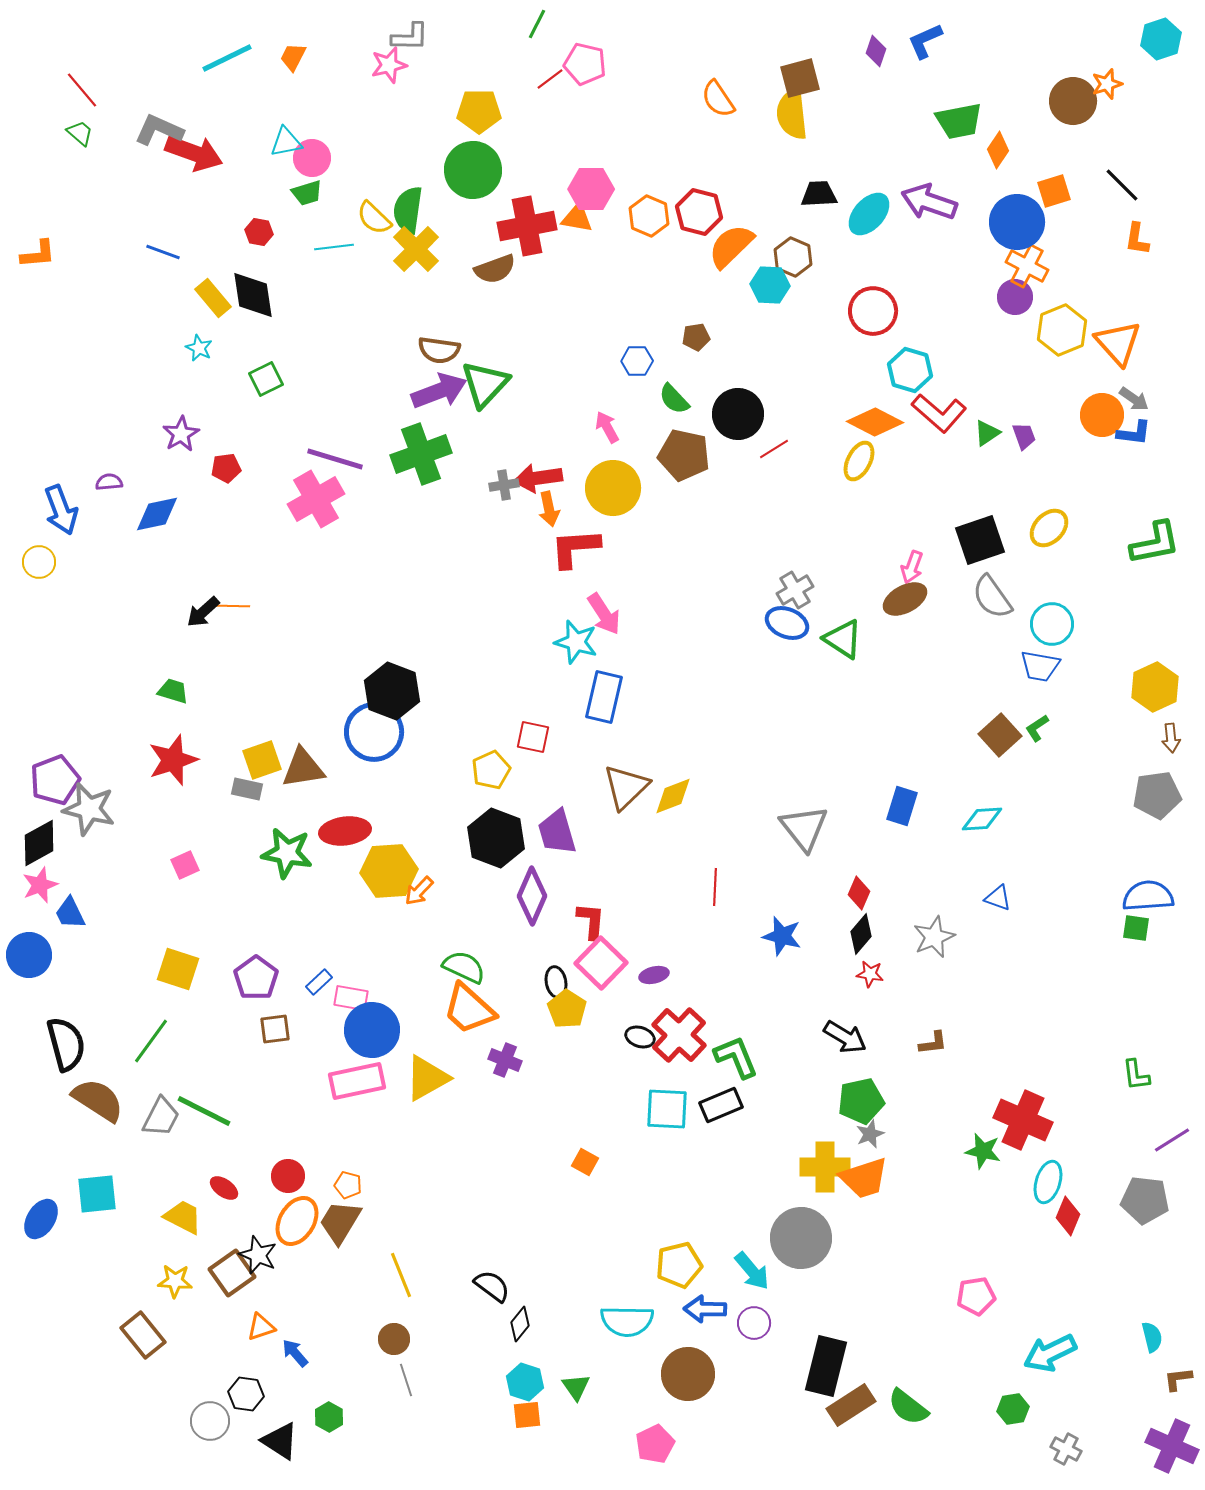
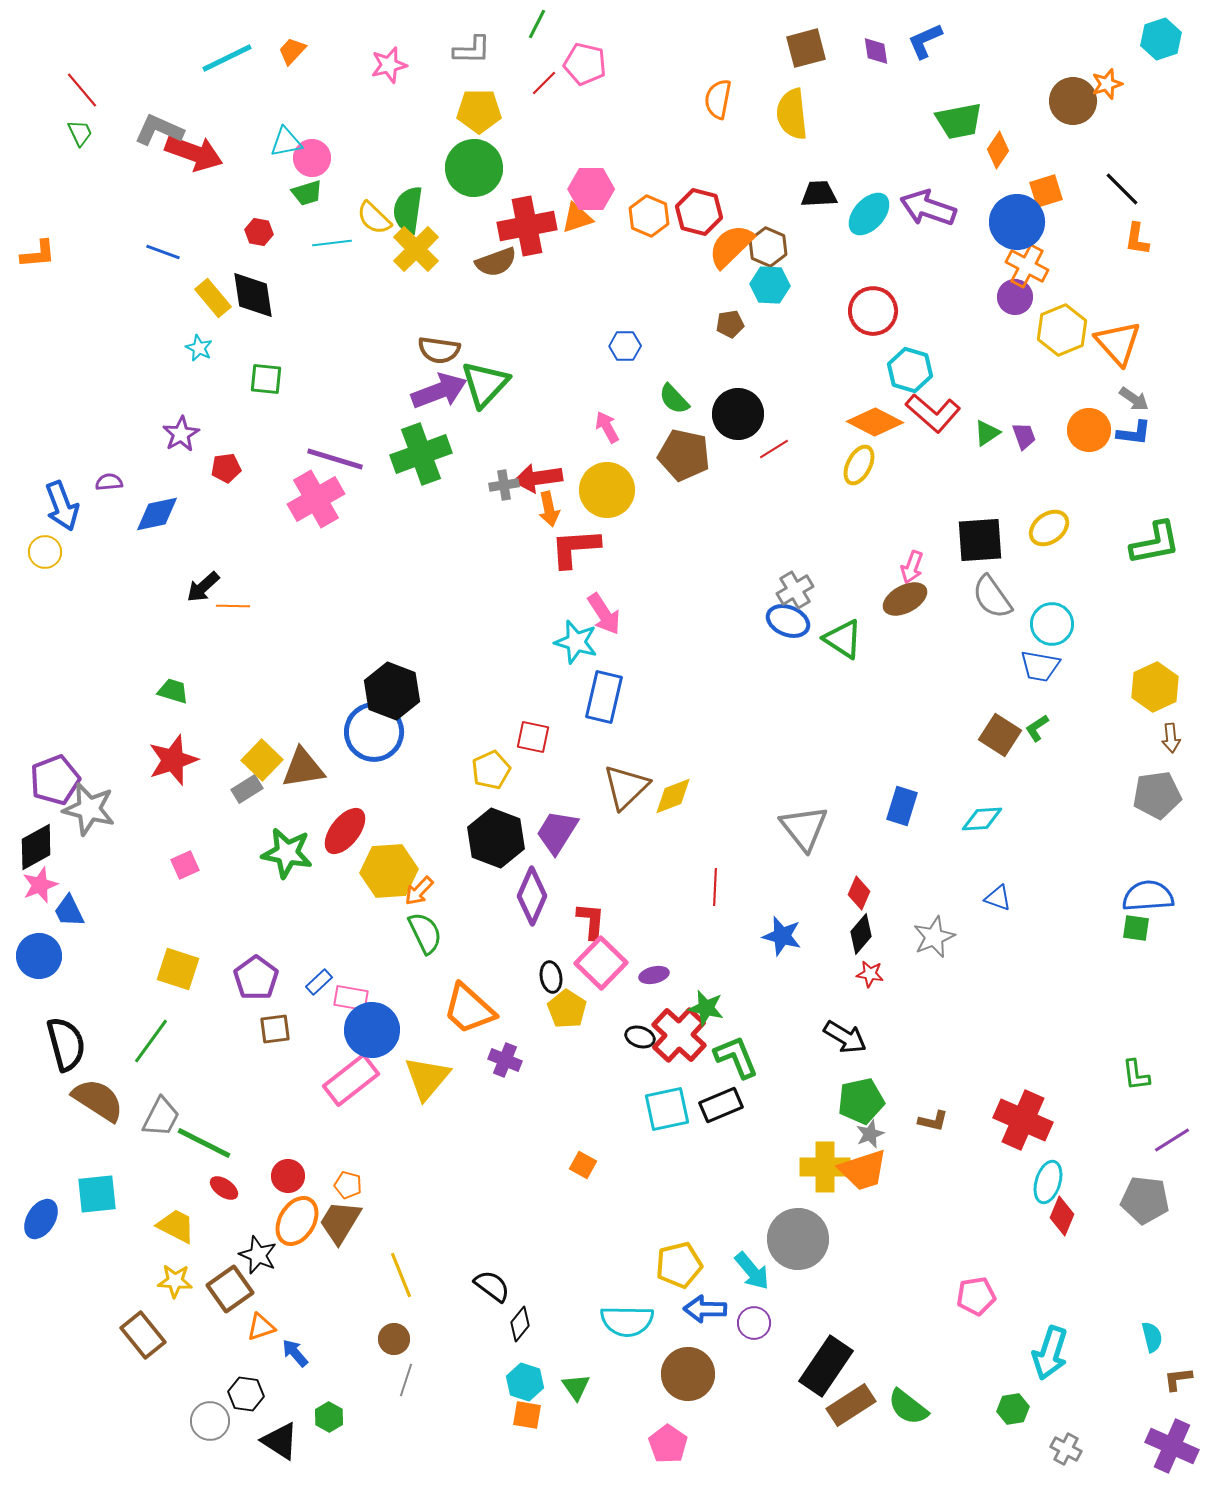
gray L-shape at (410, 37): moved 62 px right, 13 px down
purple diamond at (876, 51): rotated 28 degrees counterclockwise
orange trapezoid at (293, 57): moved 1 px left, 6 px up; rotated 16 degrees clockwise
brown square at (800, 78): moved 6 px right, 30 px up
red line at (550, 79): moved 6 px left, 4 px down; rotated 8 degrees counterclockwise
orange semicircle at (718, 99): rotated 45 degrees clockwise
green trapezoid at (80, 133): rotated 24 degrees clockwise
green circle at (473, 170): moved 1 px right, 2 px up
black line at (1122, 185): moved 4 px down
orange square at (1054, 191): moved 8 px left
purple arrow at (929, 202): moved 1 px left, 6 px down
orange triangle at (577, 218): rotated 28 degrees counterclockwise
cyan line at (334, 247): moved 2 px left, 4 px up
brown hexagon at (793, 257): moved 25 px left, 10 px up
brown semicircle at (495, 269): moved 1 px right, 7 px up
brown pentagon at (696, 337): moved 34 px right, 13 px up
blue hexagon at (637, 361): moved 12 px left, 15 px up
green square at (266, 379): rotated 32 degrees clockwise
red L-shape at (939, 413): moved 6 px left
orange circle at (1102, 415): moved 13 px left, 15 px down
yellow ellipse at (859, 461): moved 4 px down
yellow circle at (613, 488): moved 6 px left, 2 px down
blue arrow at (61, 510): moved 1 px right, 4 px up
yellow ellipse at (1049, 528): rotated 9 degrees clockwise
black square at (980, 540): rotated 15 degrees clockwise
yellow circle at (39, 562): moved 6 px right, 10 px up
black arrow at (203, 612): moved 25 px up
blue ellipse at (787, 623): moved 1 px right, 2 px up
brown square at (1000, 735): rotated 15 degrees counterclockwise
yellow square at (262, 760): rotated 27 degrees counterclockwise
gray rectangle at (247, 789): rotated 44 degrees counterclockwise
red ellipse at (345, 831): rotated 45 degrees counterclockwise
purple trapezoid at (557, 832): rotated 48 degrees clockwise
black diamond at (39, 843): moved 3 px left, 4 px down
blue trapezoid at (70, 913): moved 1 px left, 2 px up
blue circle at (29, 955): moved 10 px right, 1 px down
green semicircle at (464, 967): moved 39 px left, 34 px up; rotated 39 degrees clockwise
black ellipse at (556, 982): moved 5 px left, 5 px up
brown L-shape at (933, 1043): moved 78 px down; rotated 20 degrees clockwise
yellow triangle at (427, 1078): rotated 21 degrees counterclockwise
pink rectangle at (357, 1081): moved 6 px left, 1 px up; rotated 26 degrees counterclockwise
cyan square at (667, 1109): rotated 15 degrees counterclockwise
green line at (204, 1111): moved 32 px down
green star at (983, 1151): moved 277 px left, 143 px up
orange square at (585, 1162): moved 2 px left, 3 px down
orange trapezoid at (864, 1178): moved 1 px left, 8 px up
red diamond at (1068, 1216): moved 6 px left
yellow trapezoid at (183, 1217): moved 7 px left, 9 px down
gray circle at (801, 1238): moved 3 px left, 1 px down
brown square at (232, 1273): moved 2 px left, 16 px down
cyan arrow at (1050, 1353): rotated 46 degrees counterclockwise
black rectangle at (826, 1366): rotated 20 degrees clockwise
gray line at (406, 1380): rotated 36 degrees clockwise
orange square at (527, 1415): rotated 16 degrees clockwise
pink pentagon at (655, 1444): moved 13 px right; rotated 12 degrees counterclockwise
